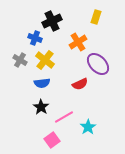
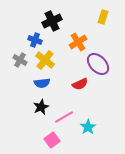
yellow rectangle: moved 7 px right
blue cross: moved 2 px down
black star: rotated 14 degrees clockwise
